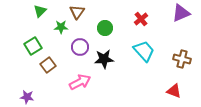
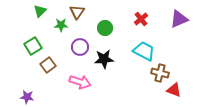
purple triangle: moved 2 px left, 6 px down
green star: moved 2 px up
cyan trapezoid: rotated 20 degrees counterclockwise
brown cross: moved 22 px left, 14 px down
pink arrow: rotated 45 degrees clockwise
red triangle: moved 1 px up
